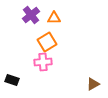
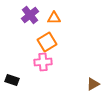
purple cross: moved 1 px left
